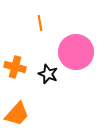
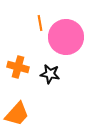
pink circle: moved 10 px left, 15 px up
orange cross: moved 3 px right
black star: moved 2 px right; rotated 12 degrees counterclockwise
